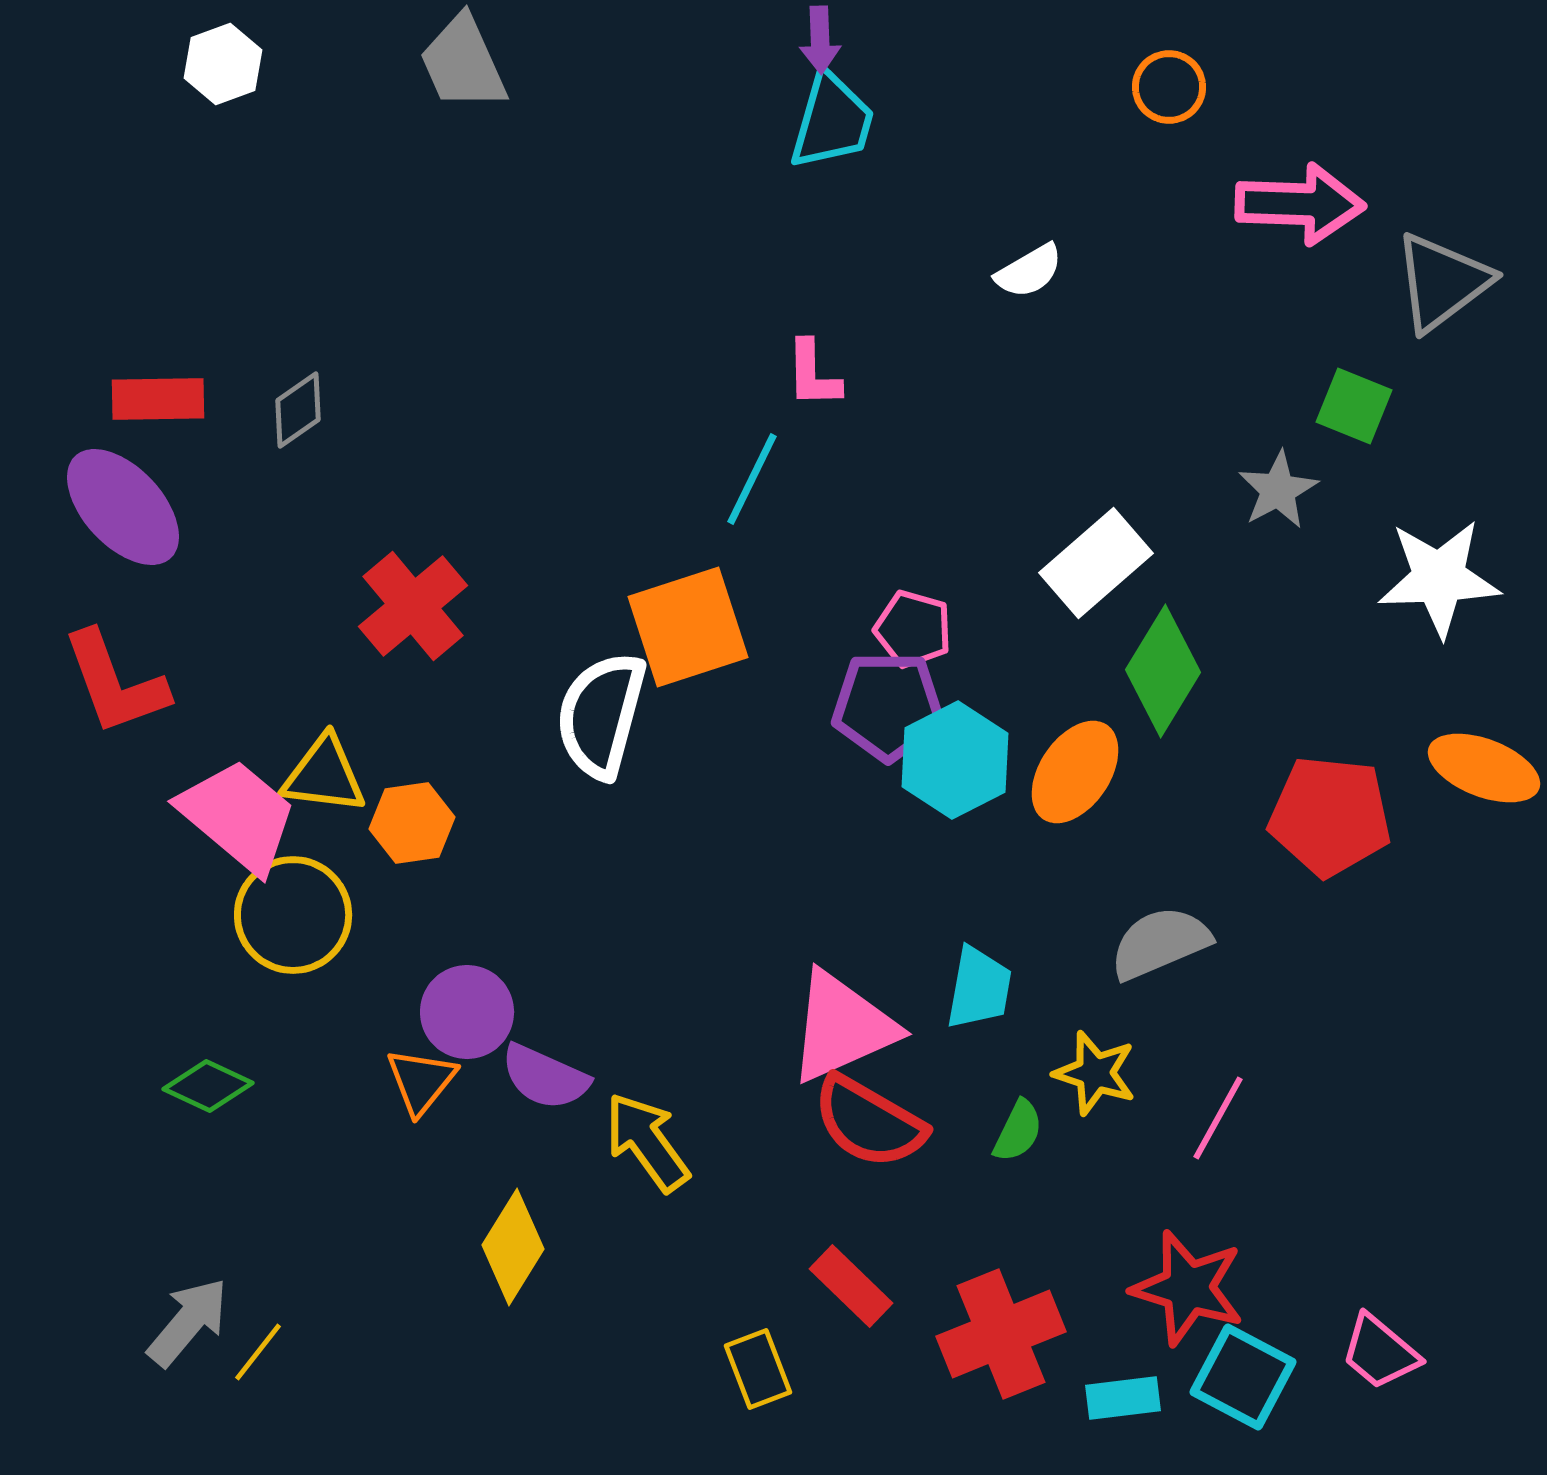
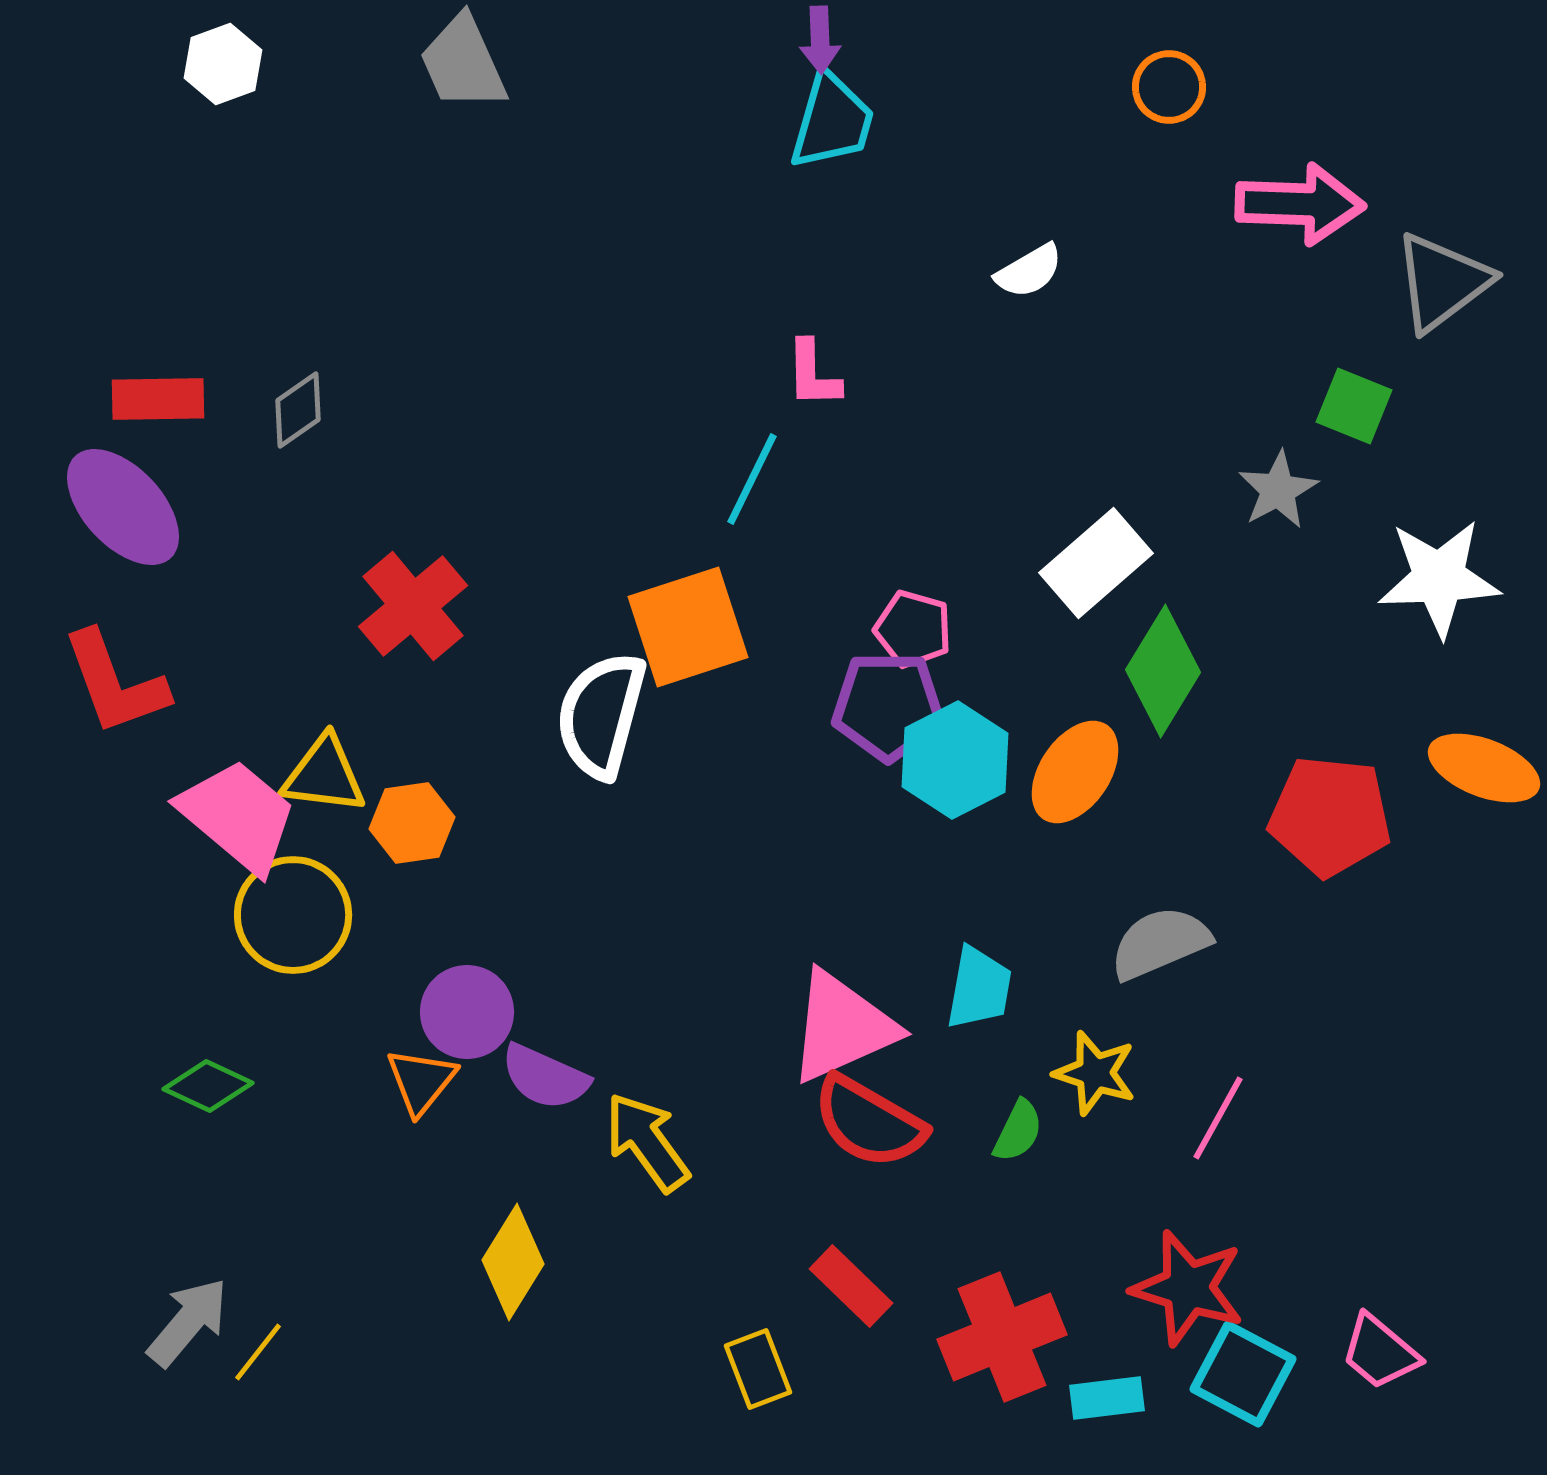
yellow diamond at (513, 1247): moved 15 px down
red cross at (1001, 1334): moved 1 px right, 3 px down
cyan square at (1243, 1377): moved 3 px up
cyan rectangle at (1123, 1398): moved 16 px left
